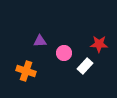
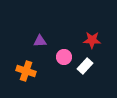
red star: moved 7 px left, 4 px up
pink circle: moved 4 px down
